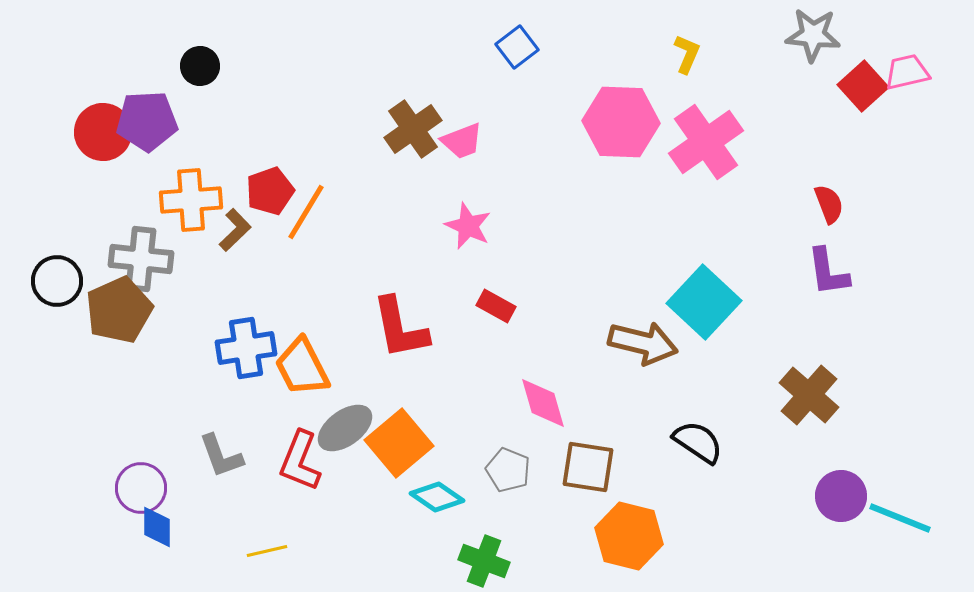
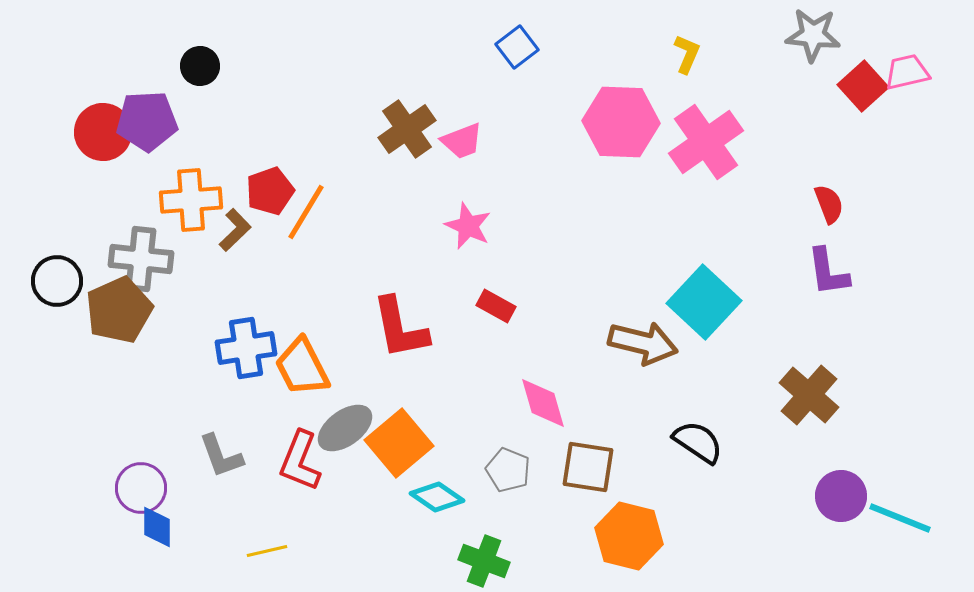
brown cross at (413, 129): moved 6 px left
